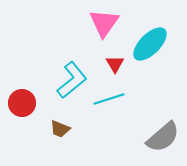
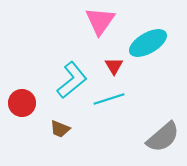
pink triangle: moved 4 px left, 2 px up
cyan ellipse: moved 2 px left, 1 px up; rotated 15 degrees clockwise
red triangle: moved 1 px left, 2 px down
